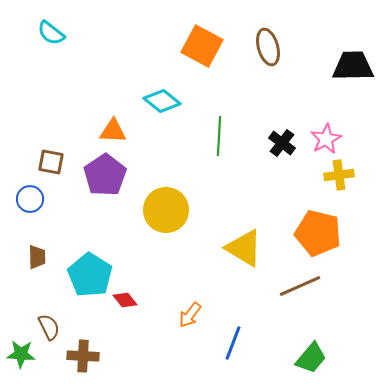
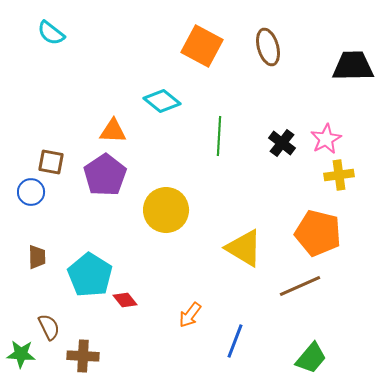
blue circle: moved 1 px right, 7 px up
blue line: moved 2 px right, 2 px up
